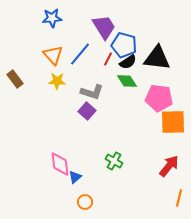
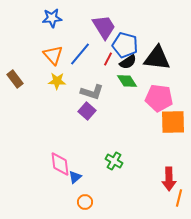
blue pentagon: moved 1 px right
red arrow: moved 13 px down; rotated 140 degrees clockwise
